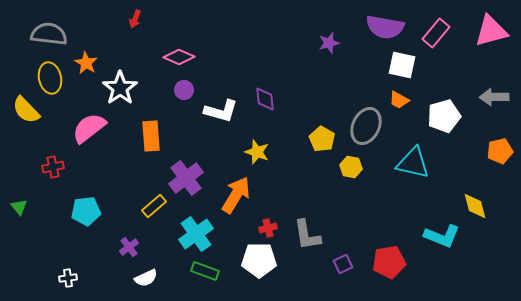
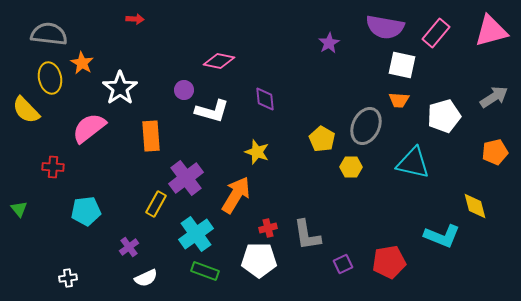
red arrow at (135, 19): rotated 108 degrees counterclockwise
purple star at (329, 43): rotated 15 degrees counterclockwise
pink diamond at (179, 57): moved 40 px right, 4 px down; rotated 12 degrees counterclockwise
orange star at (86, 63): moved 4 px left
gray arrow at (494, 97): rotated 148 degrees clockwise
orange trapezoid at (399, 100): rotated 25 degrees counterclockwise
white L-shape at (221, 111): moved 9 px left
orange pentagon at (500, 151): moved 5 px left, 1 px down
red cross at (53, 167): rotated 15 degrees clockwise
yellow hexagon at (351, 167): rotated 10 degrees counterclockwise
yellow rectangle at (154, 206): moved 2 px right, 2 px up; rotated 20 degrees counterclockwise
green triangle at (19, 207): moved 2 px down
